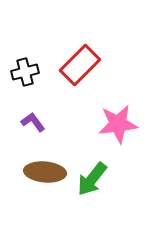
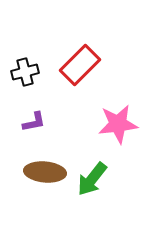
purple L-shape: moved 1 px right; rotated 115 degrees clockwise
